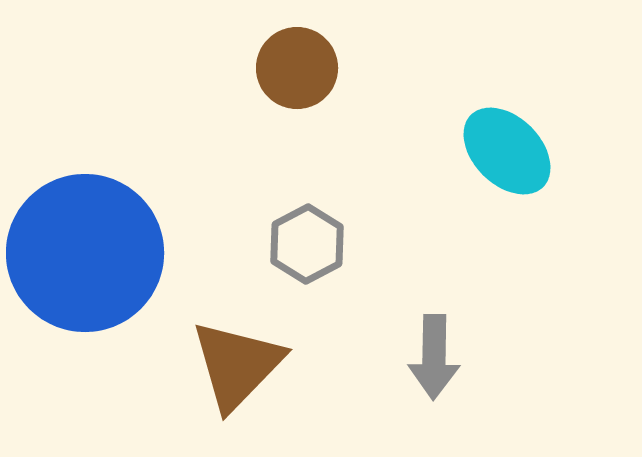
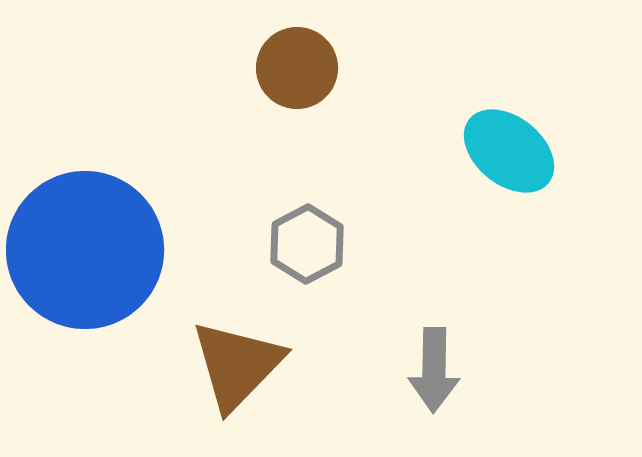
cyan ellipse: moved 2 px right; rotated 6 degrees counterclockwise
blue circle: moved 3 px up
gray arrow: moved 13 px down
